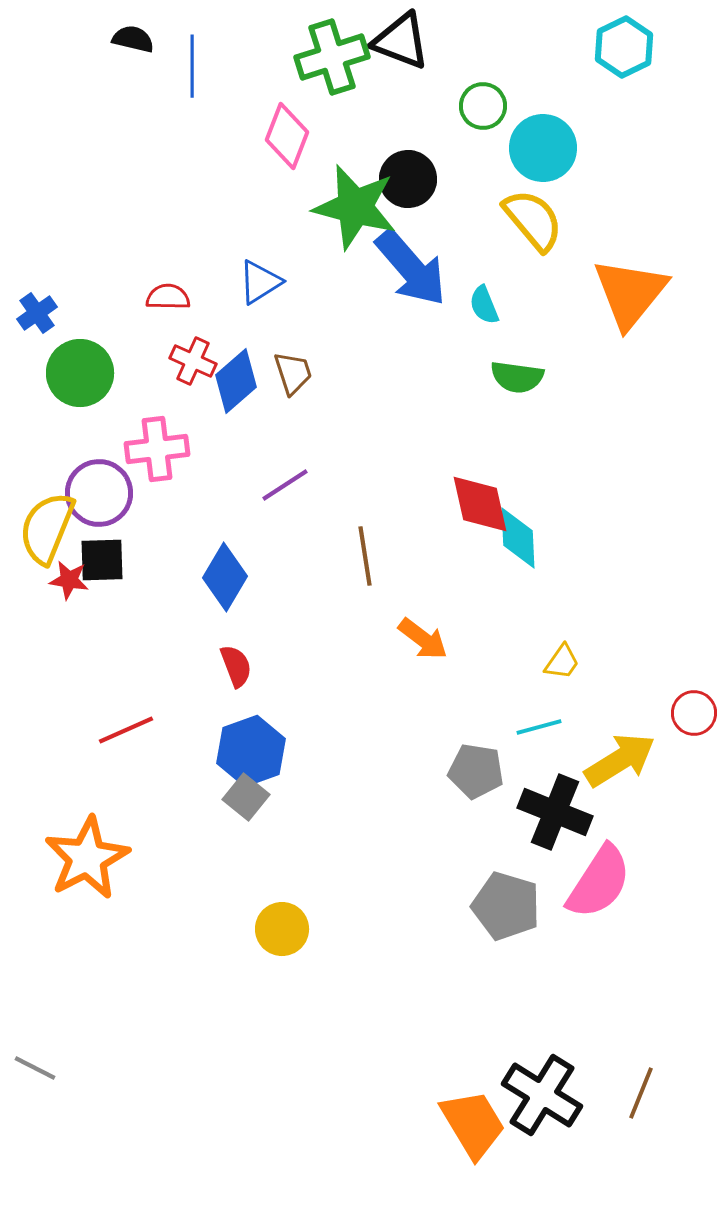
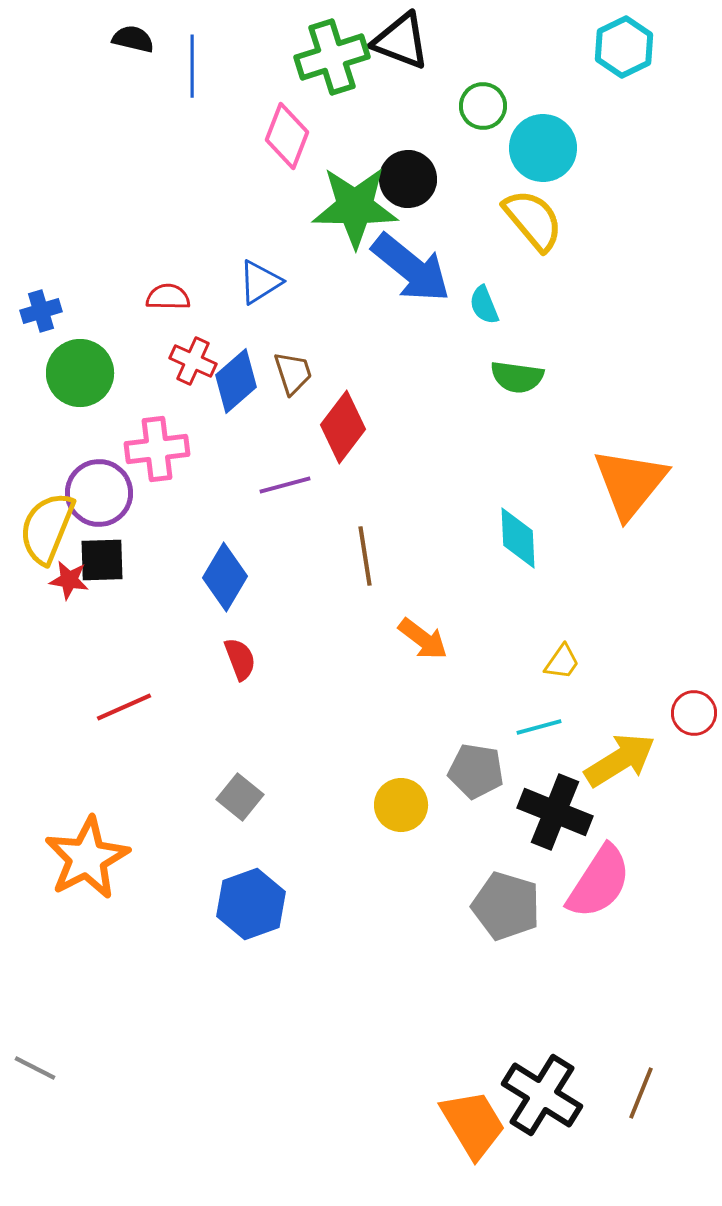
green star at (355, 207): rotated 14 degrees counterclockwise
blue arrow at (411, 268): rotated 10 degrees counterclockwise
orange triangle at (630, 293): moved 190 px down
blue cross at (37, 313): moved 4 px right, 2 px up; rotated 18 degrees clockwise
purple line at (285, 485): rotated 18 degrees clockwise
red diamond at (480, 504): moved 137 px left, 77 px up; rotated 50 degrees clockwise
red semicircle at (236, 666): moved 4 px right, 7 px up
red line at (126, 730): moved 2 px left, 23 px up
blue hexagon at (251, 751): moved 153 px down
gray square at (246, 797): moved 6 px left
yellow circle at (282, 929): moved 119 px right, 124 px up
